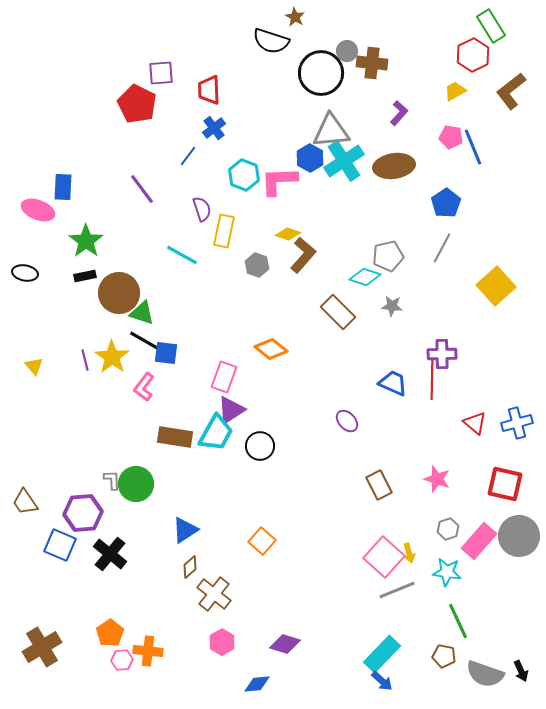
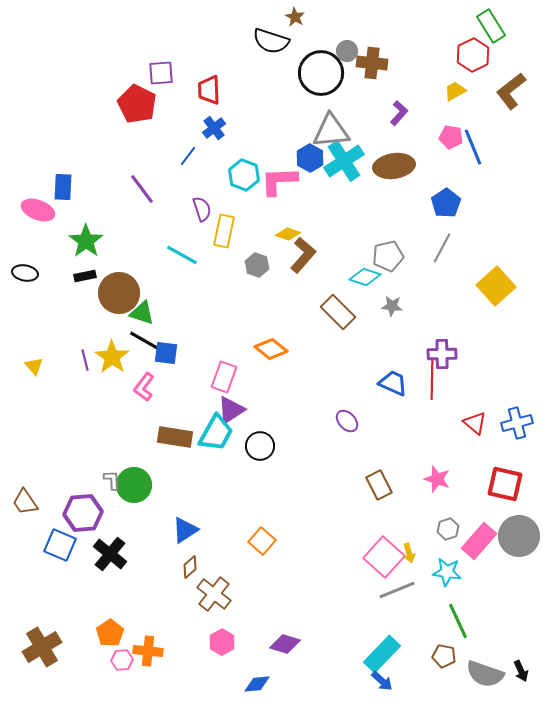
green circle at (136, 484): moved 2 px left, 1 px down
